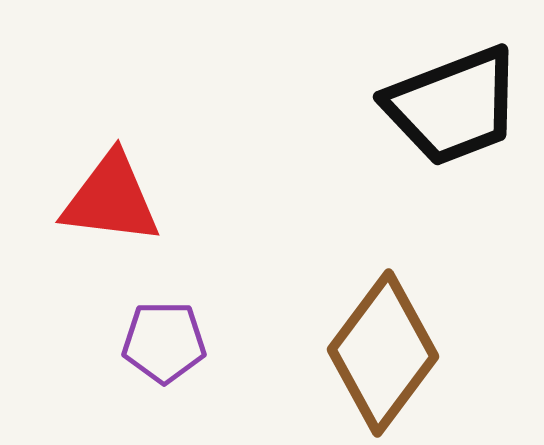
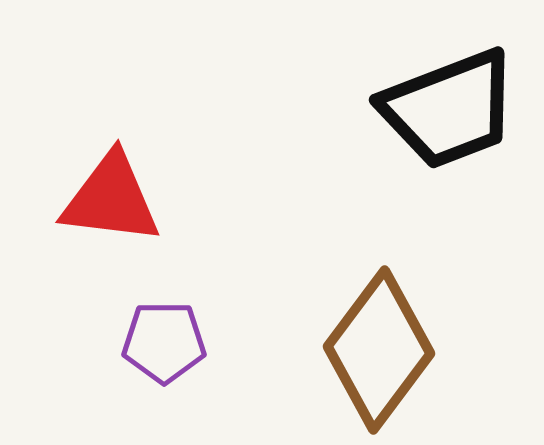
black trapezoid: moved 4 px left, 3 px down
brown diamond: moved 4 px left, 3 px up
